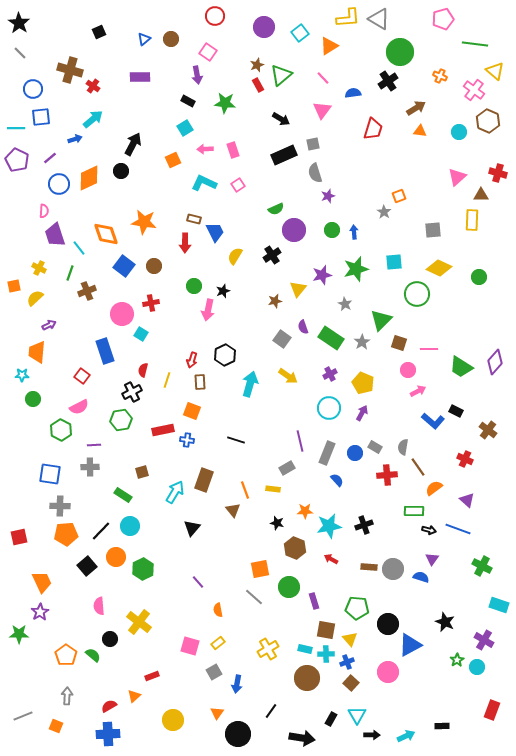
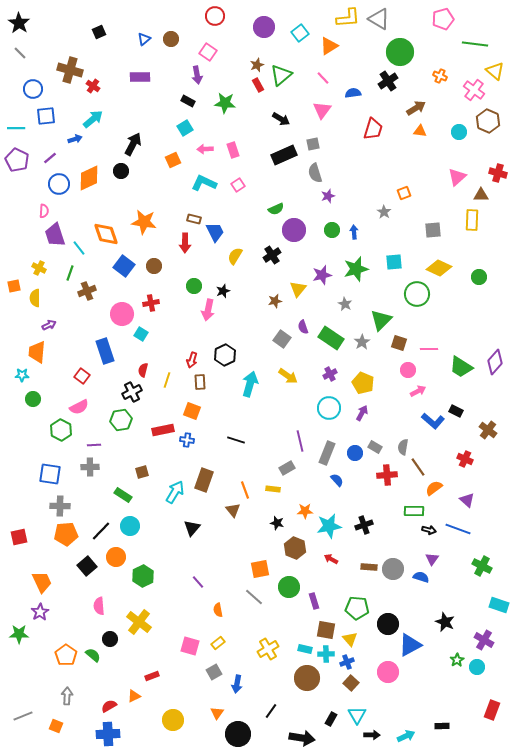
blue square at (41, 117): moved 5 px right, 1 px up
orange square at (399, 196): moved 5 px right, 3 px up
yellow semicircle at (35, 298): rotated 48 degrees counterclockwise
green hexagon at (143, 569): moved 7 px down
orange triangle at (134, 696): rotated 16 degrees clockwise
